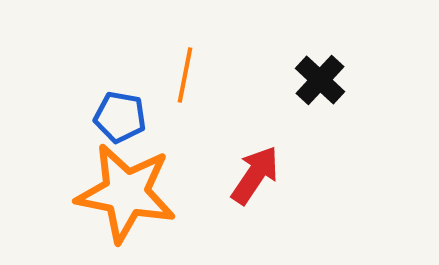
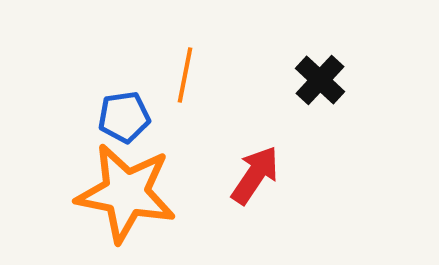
blue pentagon: moved 4 px right; rotated 18 degrees counterclockwise
